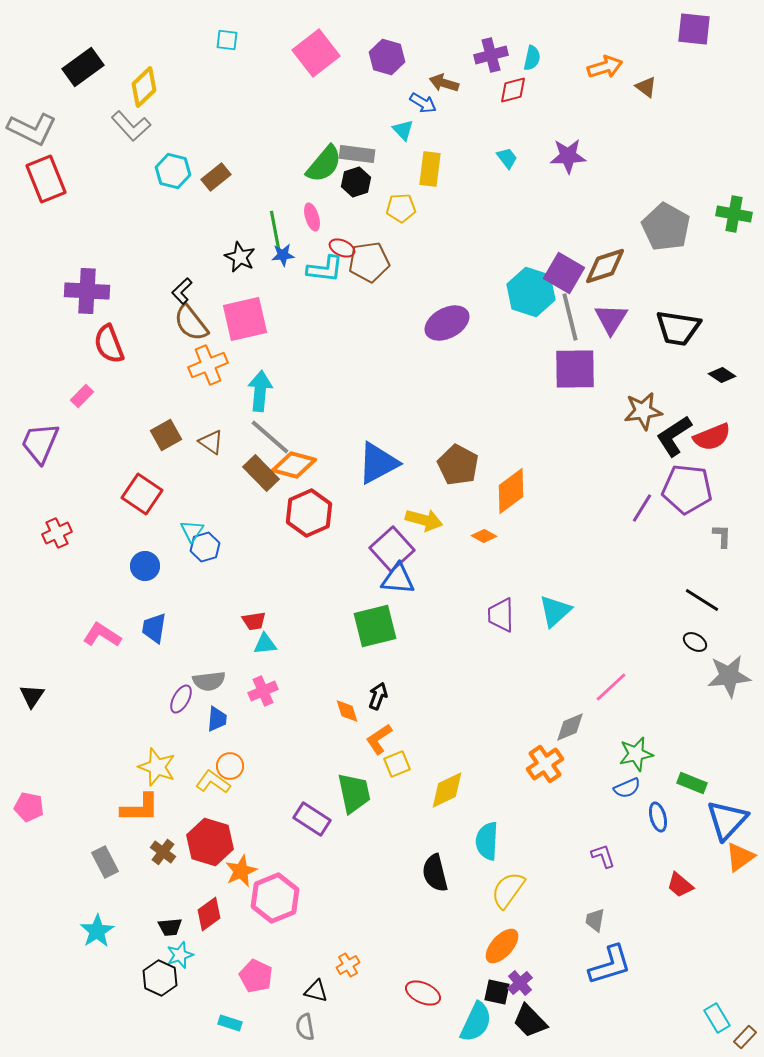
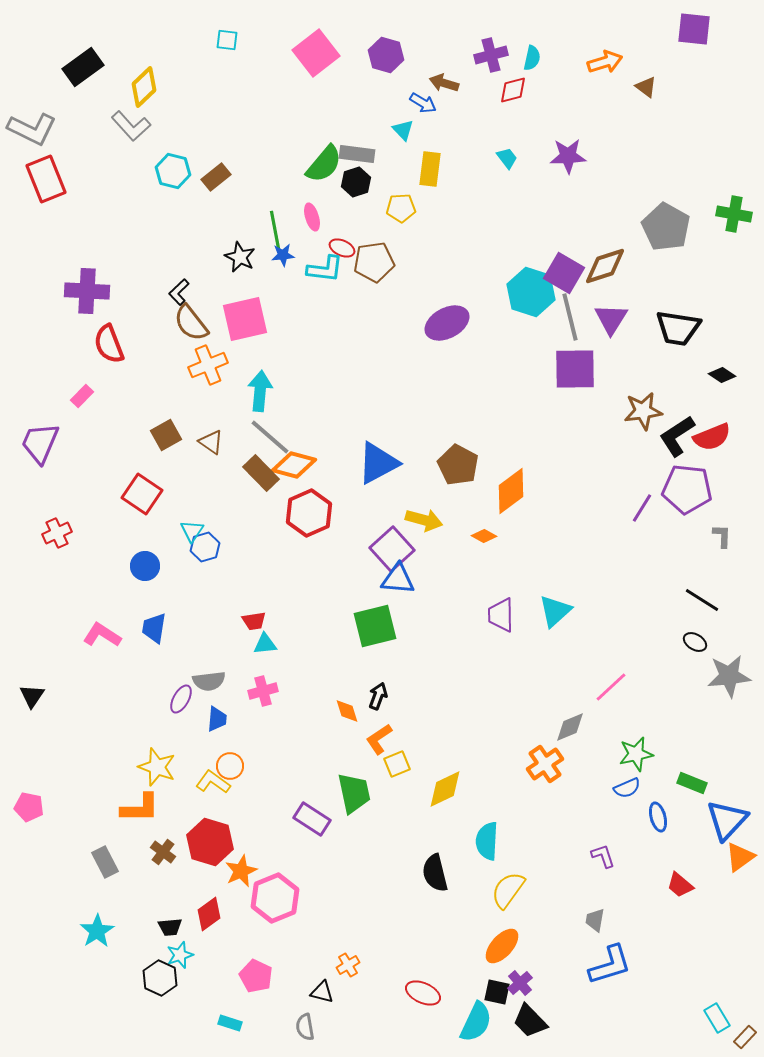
purple hexagon at (387, 57): moved 1 px left, 2 px up
orange arrow at (605, 67): moved 5 px up
brown pentagon at (369, 262): moved 5 px right
black L-shape at (182, 291): moved 3 px left, 1 px down
black L-shape at (674, 436): moved 3 px right
pink cross at (263, 691): rotated 8 degrees clockwise
yellow diamond at (447, 790): moved 2 px left, 1 px up
black triangle at (316, 991): moved 6 px right, 1 px down
